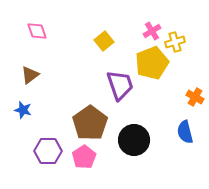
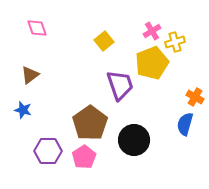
pink diamond: moved 3 px up
blue semicircle: moved 8 px up; rotated 30 degrees clockwise
